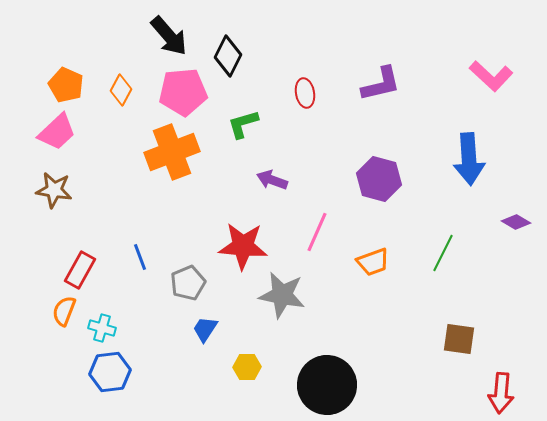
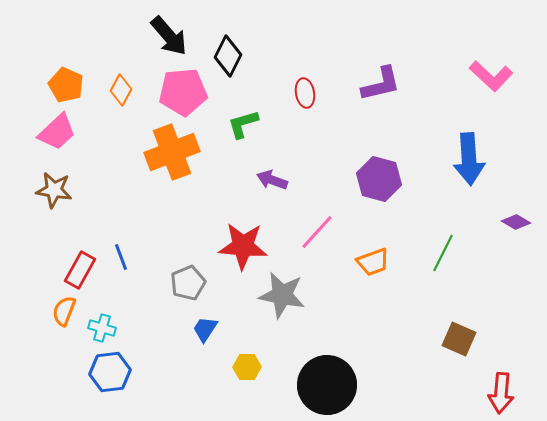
pink line: rotated 18 degrees clockwise
blue line: moved 19 px left
brown square: rotated 16 degrees clockwise
